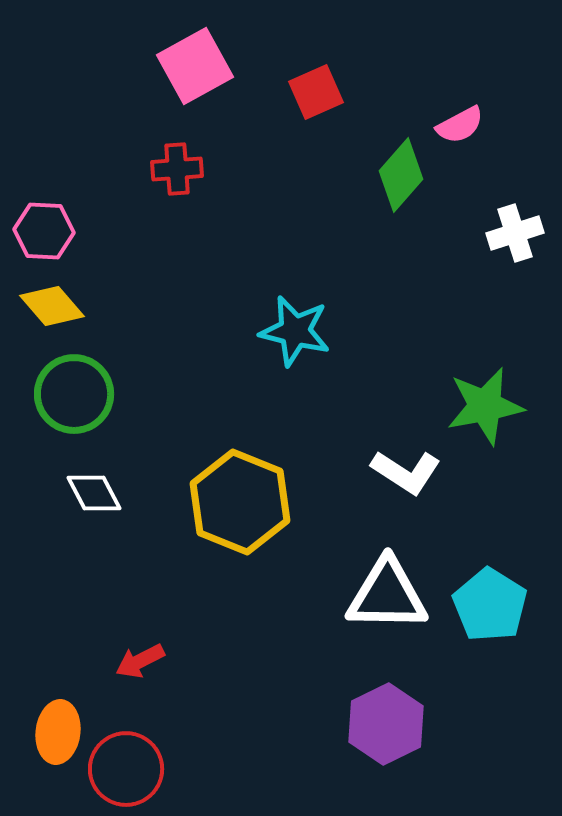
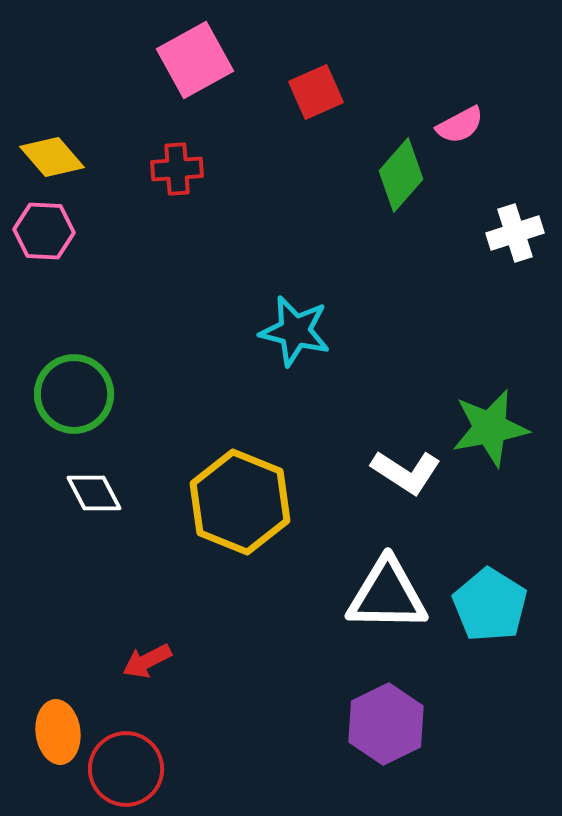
pink square: moved 6 px up
yellow diamond: moved 149 px up
green star: moved 5 px right, 22 px down
red arrow: moved 7 px right
orange ellipse: rotated 14 degrees counterclockwise
